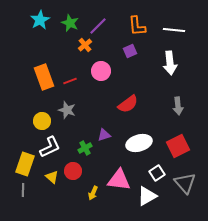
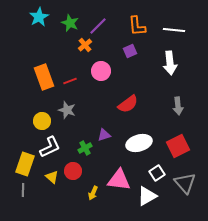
cyan star: moved 1 px left, 3 px up
